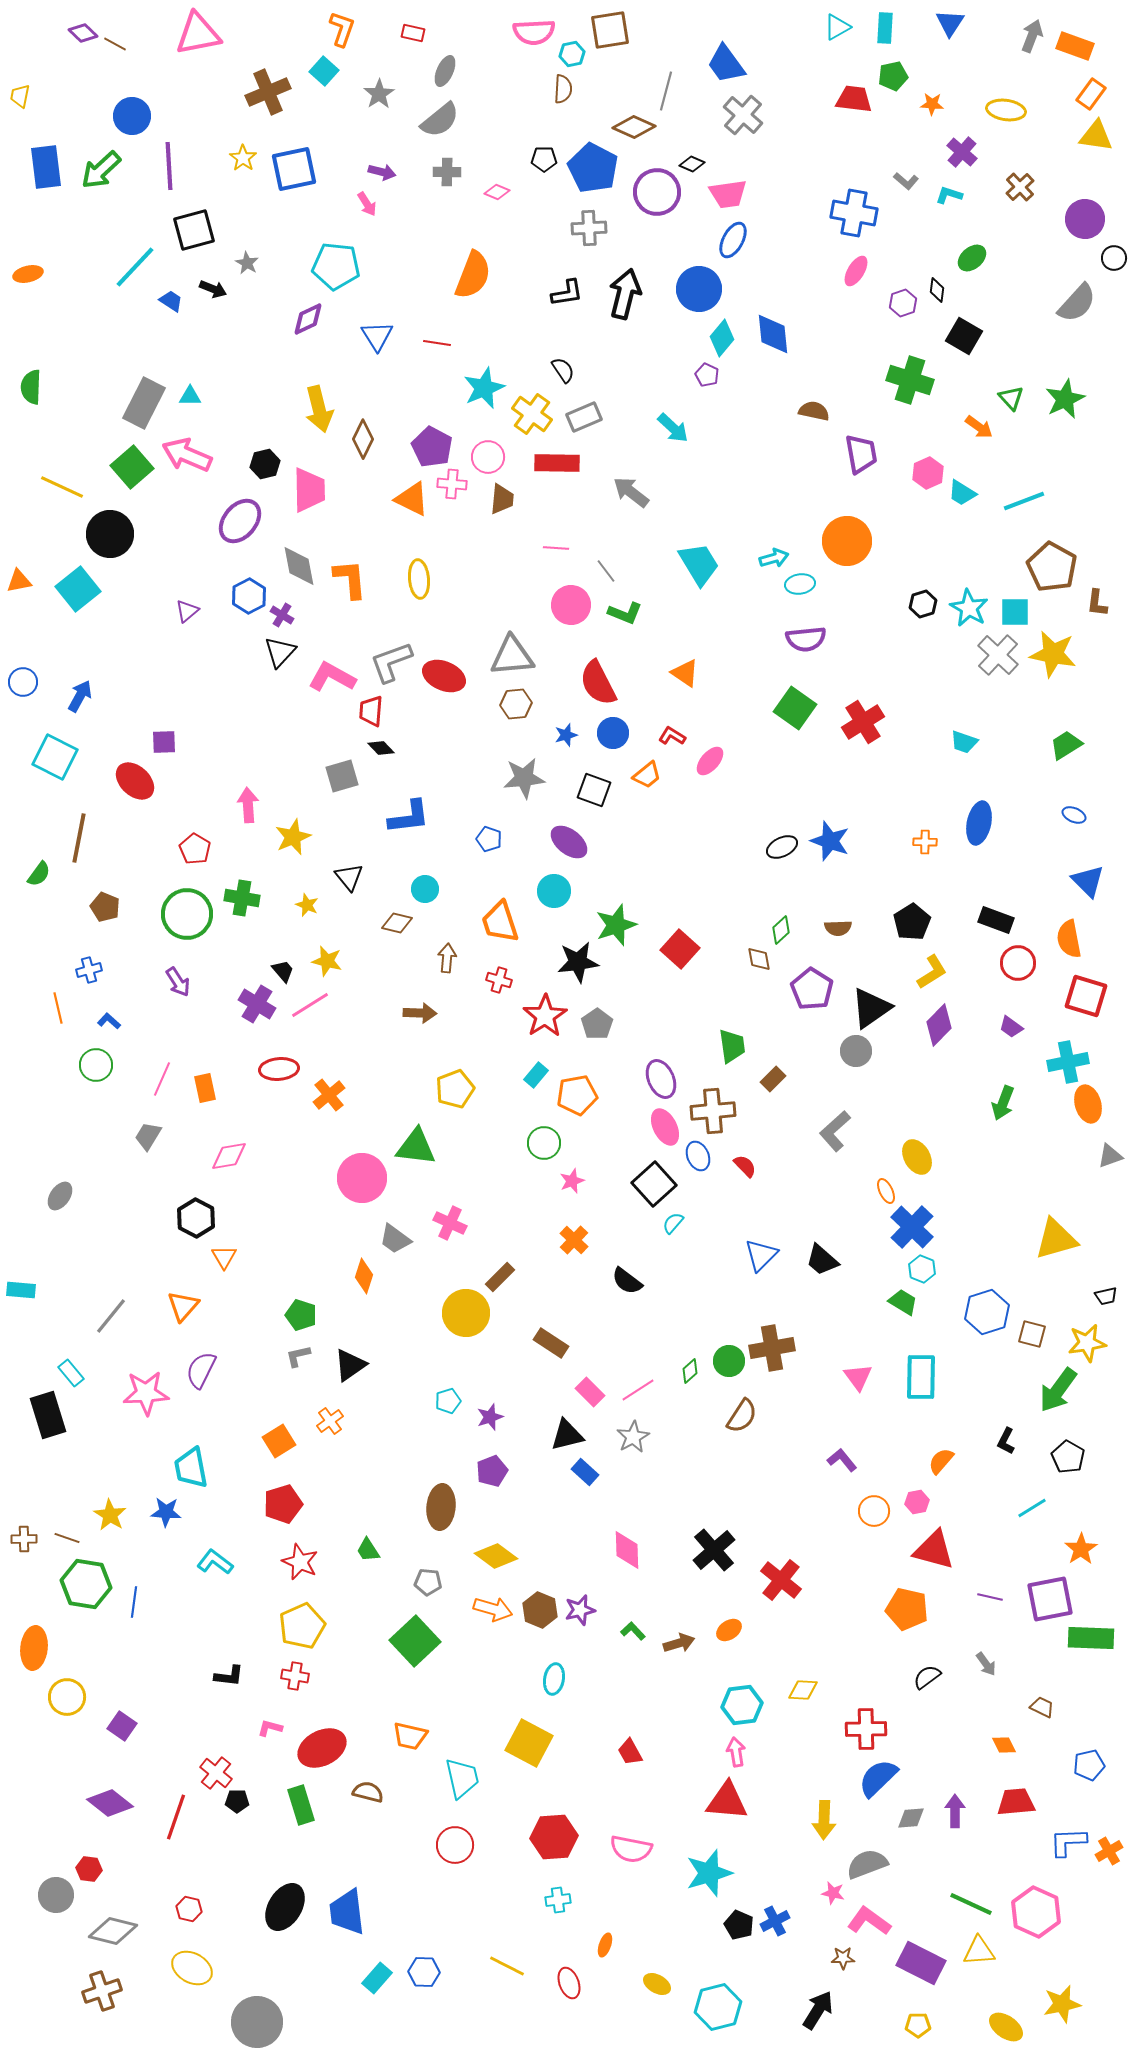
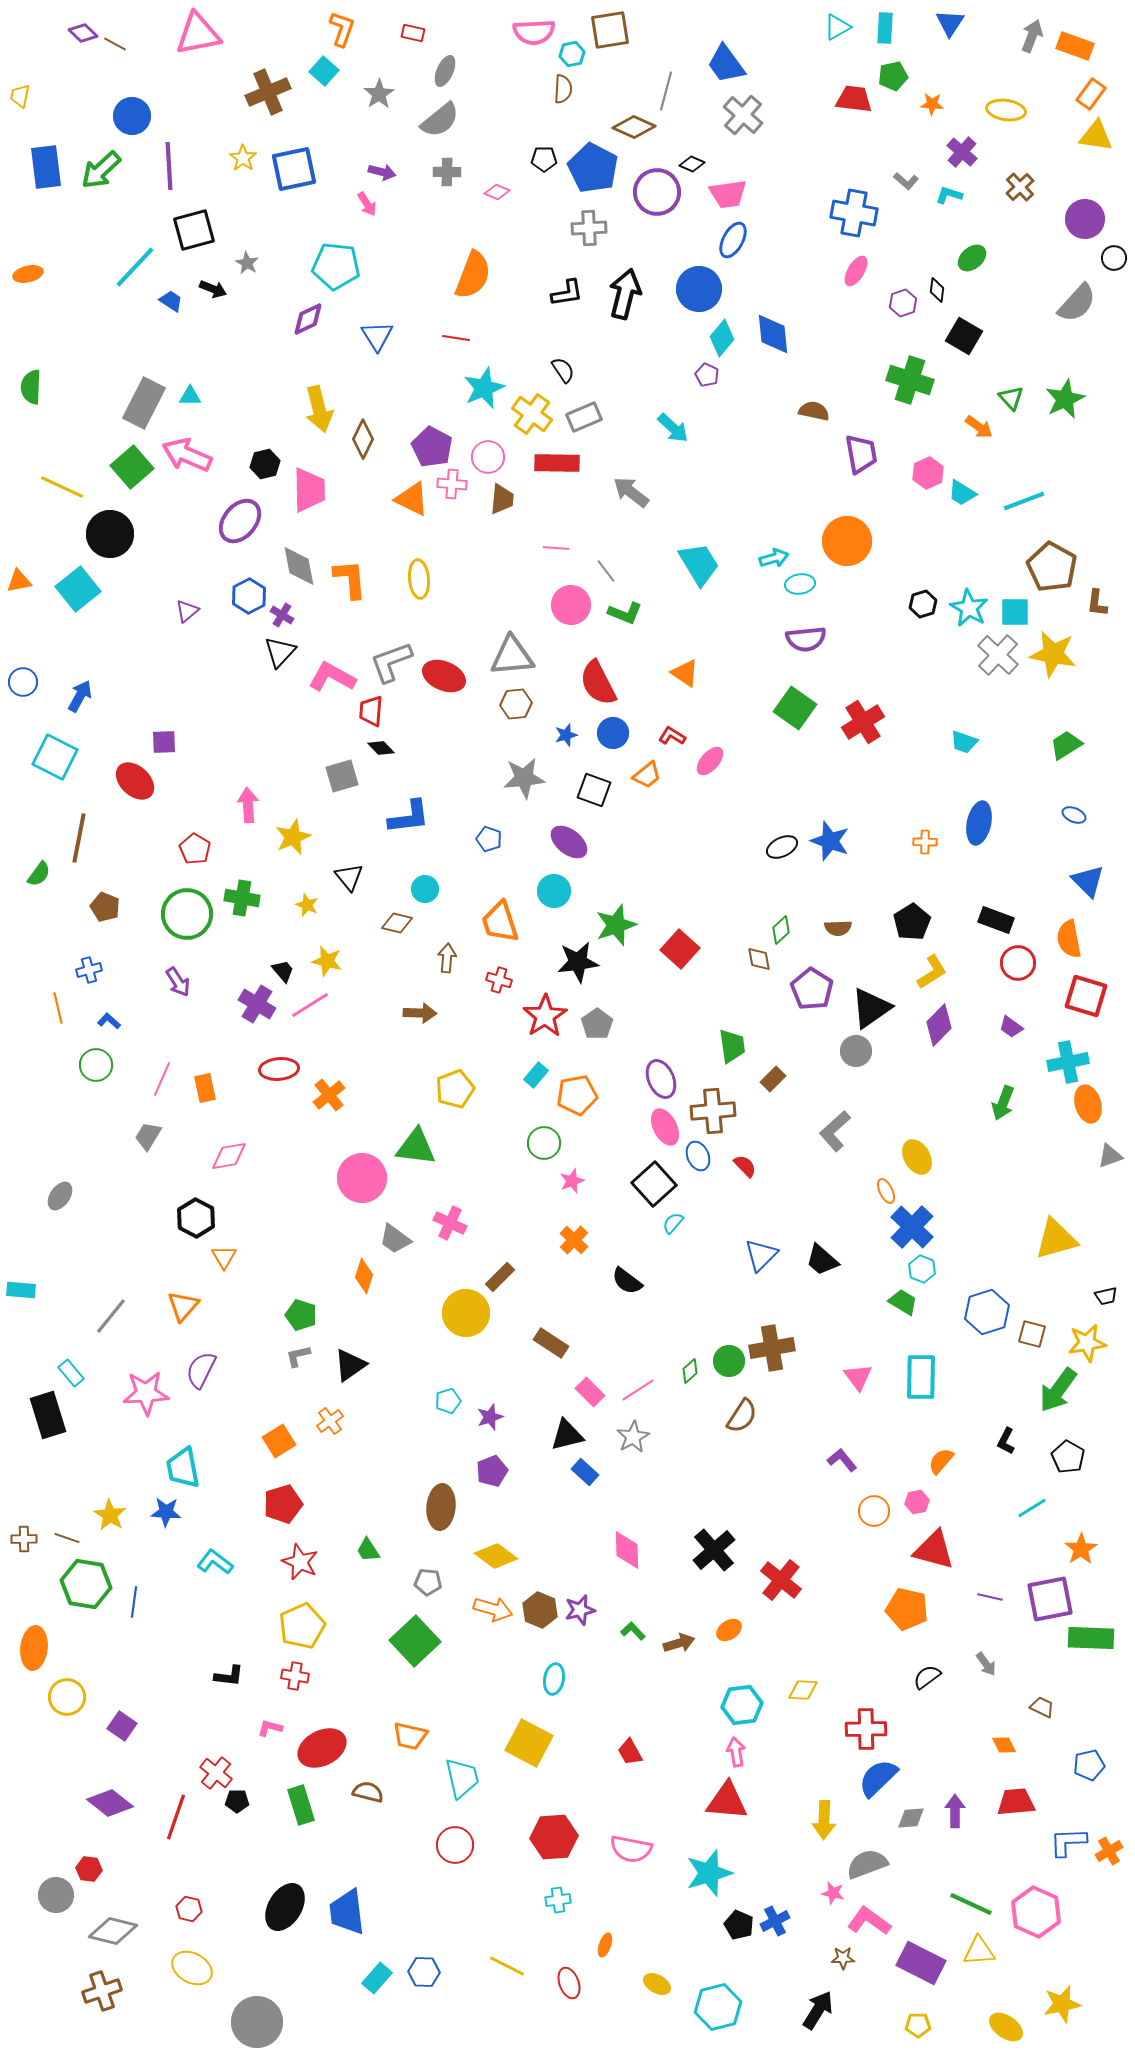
red line at (437, 343): moved 19 px right, 5 px up
cyan trapezoid at (191, 1468): moved 8 px left
